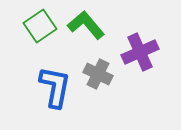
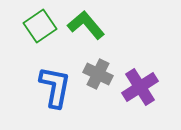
purple cross: moved 35 px down; rotated 9 degrees counterclockwise
